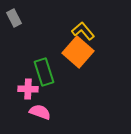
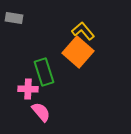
gray rectangle: rotated 54 degrees counterclockwise
pink semicircle: moved 1 px right; rotated 30 degrees clockwise
